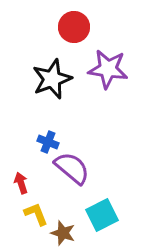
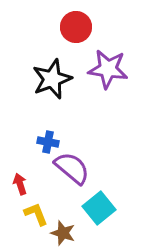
red circle: moved 2 px right
blue cross: rotated 10 degrees counterclockwise
red arrow: moved 1 px left, 1 px down
cyan square: moved 3 px left, 7 px up; rotated 12 degrees counterclockwise
